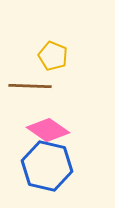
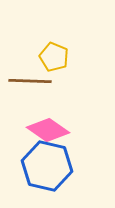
yellow pentagon: moved 1 px right, 1 px down
brown line: moved 5 px up
